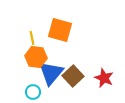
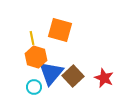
orange hexagon: rotated 10 degrees clockwise
cyan circle: moved 1 px right, 5 px up
